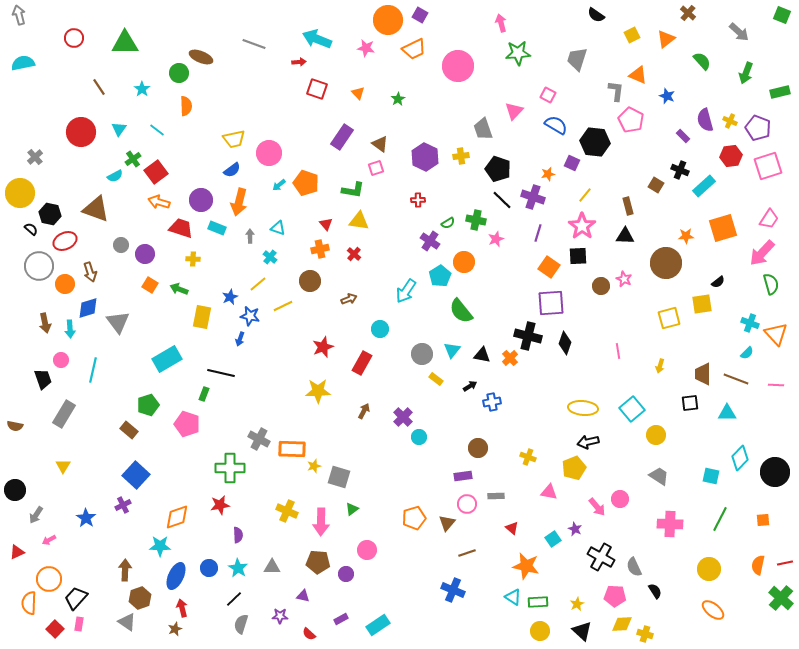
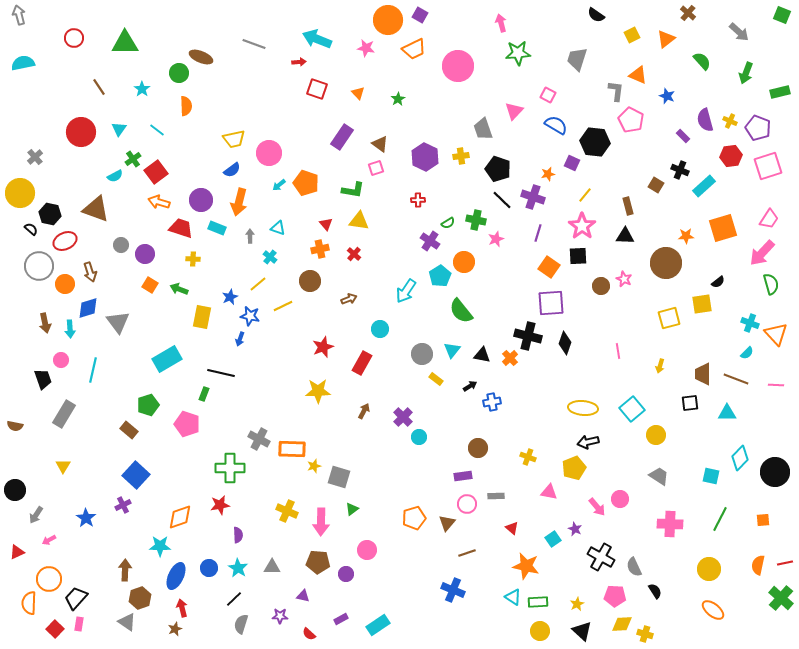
orange diamond at (177, 517): moved 3 px right
